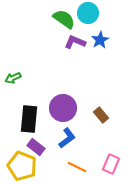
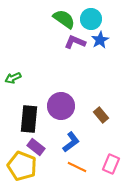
cyan circle: moved 3 px right, 6 px down
purple circle: moved 2 px left, 2 px up
blue L-shape: moved 4 px right, 4 px down
